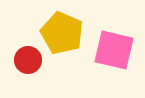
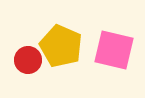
yellow pentagon: moved 1 px left, 13 px down
